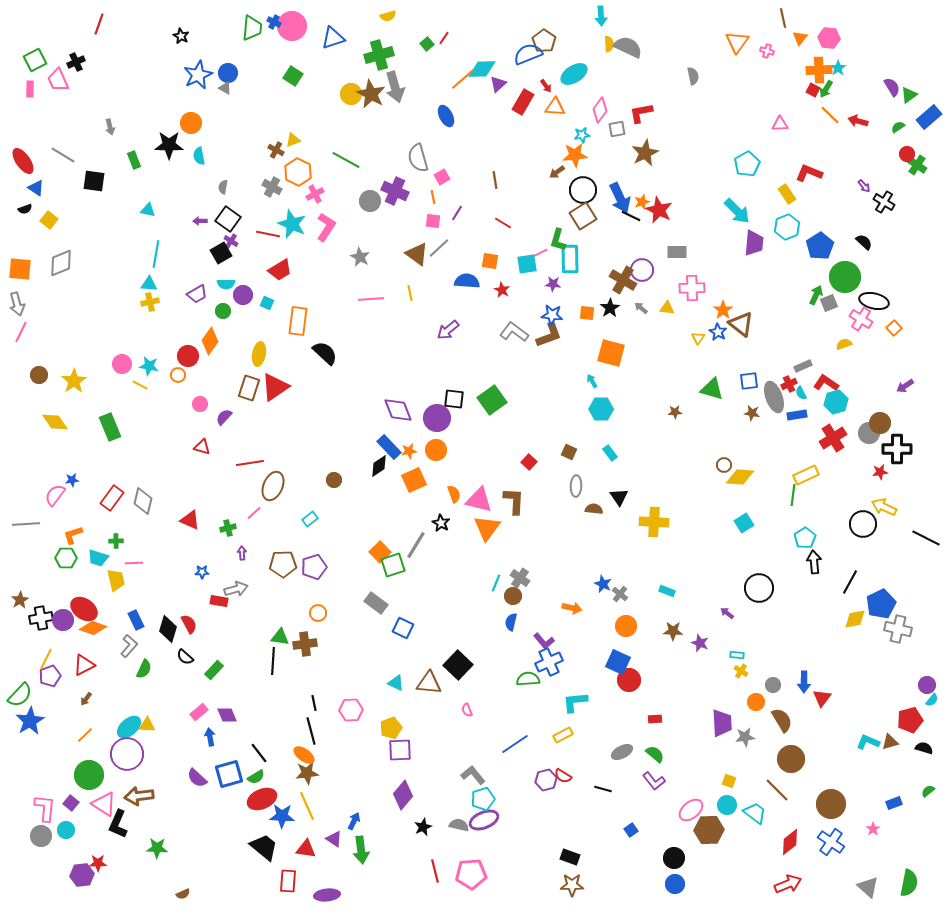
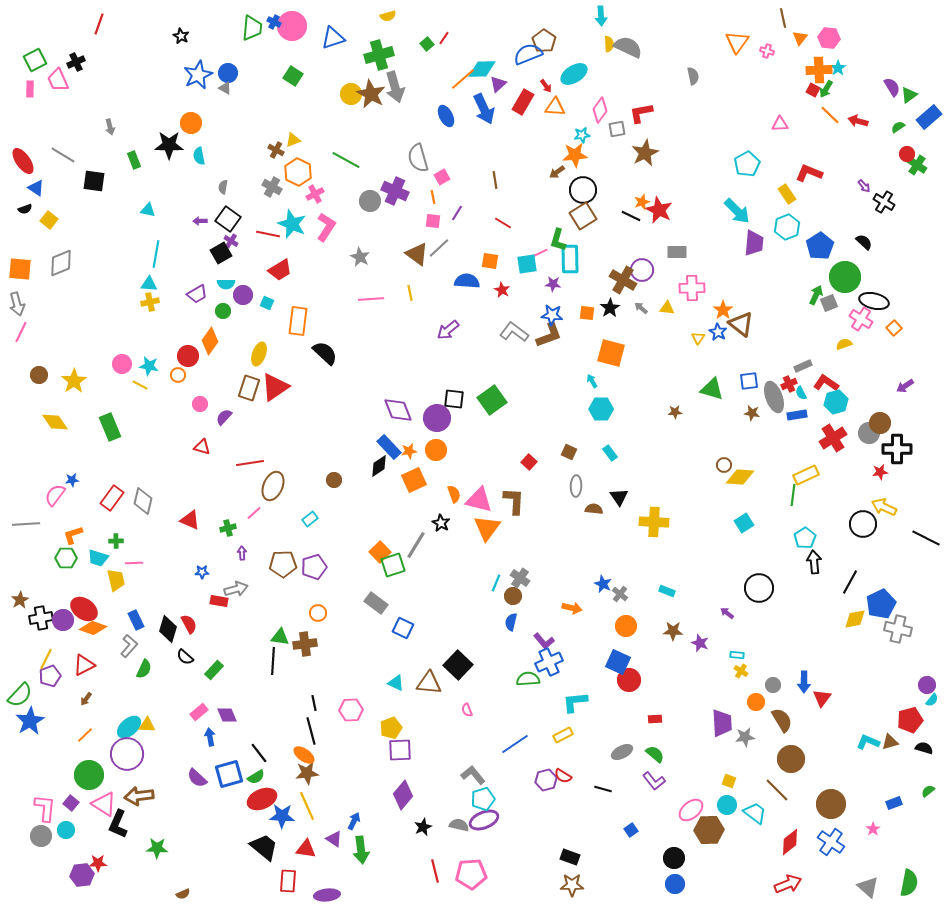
blue arrow at (620, 198): moved 136 px left, 89 px up
yellow ellipse at (259, 354): rotated 10 degrees clockwise
